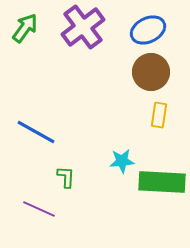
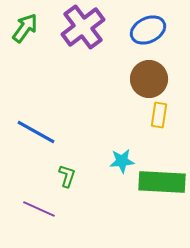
brown circle: moved 2 px left, 7 px down
green L-shape: moved 1 px right, 1 px up; rotated 15 degrees clockwise
